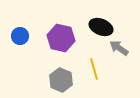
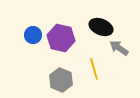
blue circle: moved 13 px right, 1 px up
